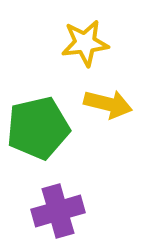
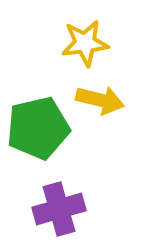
yellow arrow: moved 8 px left, 4 px up
purple cross: moved 1 px right, 2 px up
